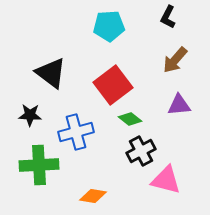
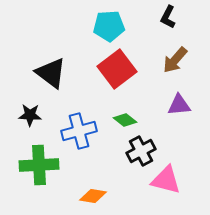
red square: moved 4 px right, 16 px up
green diamond: moved 5 px left, 1 px down
blue cross: moved 3 px right, 1 px up
